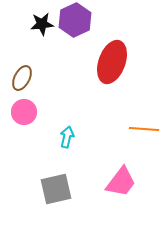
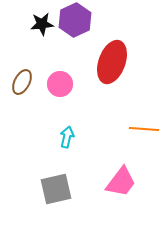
brown ellipse: moved 4 px down
pink circle: moved 36 px right, 28 px up
